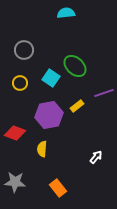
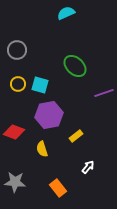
cyan semicircle: rotated 18 degrees counterclockwise
gray circle: moved 7 px left
cyan square: moved 11 px left, 7 px down; rotated 18 degrees counterclockwise
yellow circle: moved 2 px left, 1 px down
yellow rectangle: moved 1 px left, 30 px down
red diamond: moved 1 px left, 1 px up
yellow semicircle: rotated 21 degrees counterclockwise
white arrow: moved 8 px left, 10 px down
